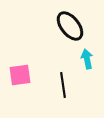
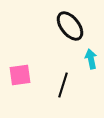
cyan arrow: moved 4 px right
black line: rotated 25 degrees clockwise
